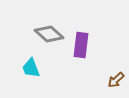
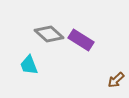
purple rectangle: moved 5 px up; rotated 65 degrees counterclockwise
cyan trapezoid: moved 2 px left, 3 px up
